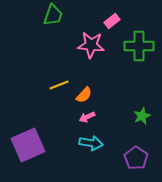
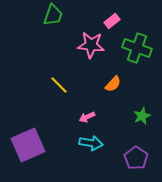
green cross: moved 2 px left, 2 px down; rotated 20 degrees clockwise
yellow line: rotated 66 degrees clockwise
orange semicircle: moved 29 px right, 11 px up
